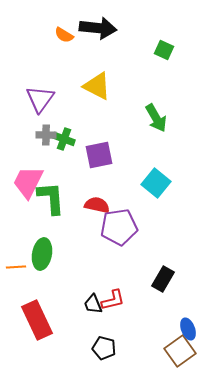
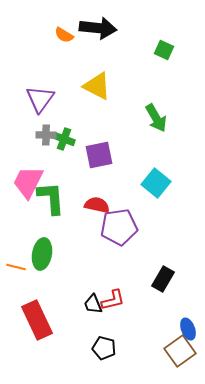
orange line: rotated 18 degrees clockwise
